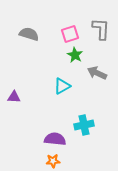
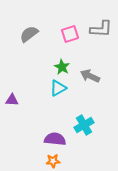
gray L-shape: rotated 90 degrees clockwise
gray semicircle: rotated 54 degrees counterclockwise
green star: moved 13 px left, 12 px down
gray arrow: moved 7 px left, 3 px down
cyan triangle: moved 4 px left, 2 px down
purple triangle: moved 2 px left, 3 px down
cyan cross: rotated 18 degrees counterclockwise
